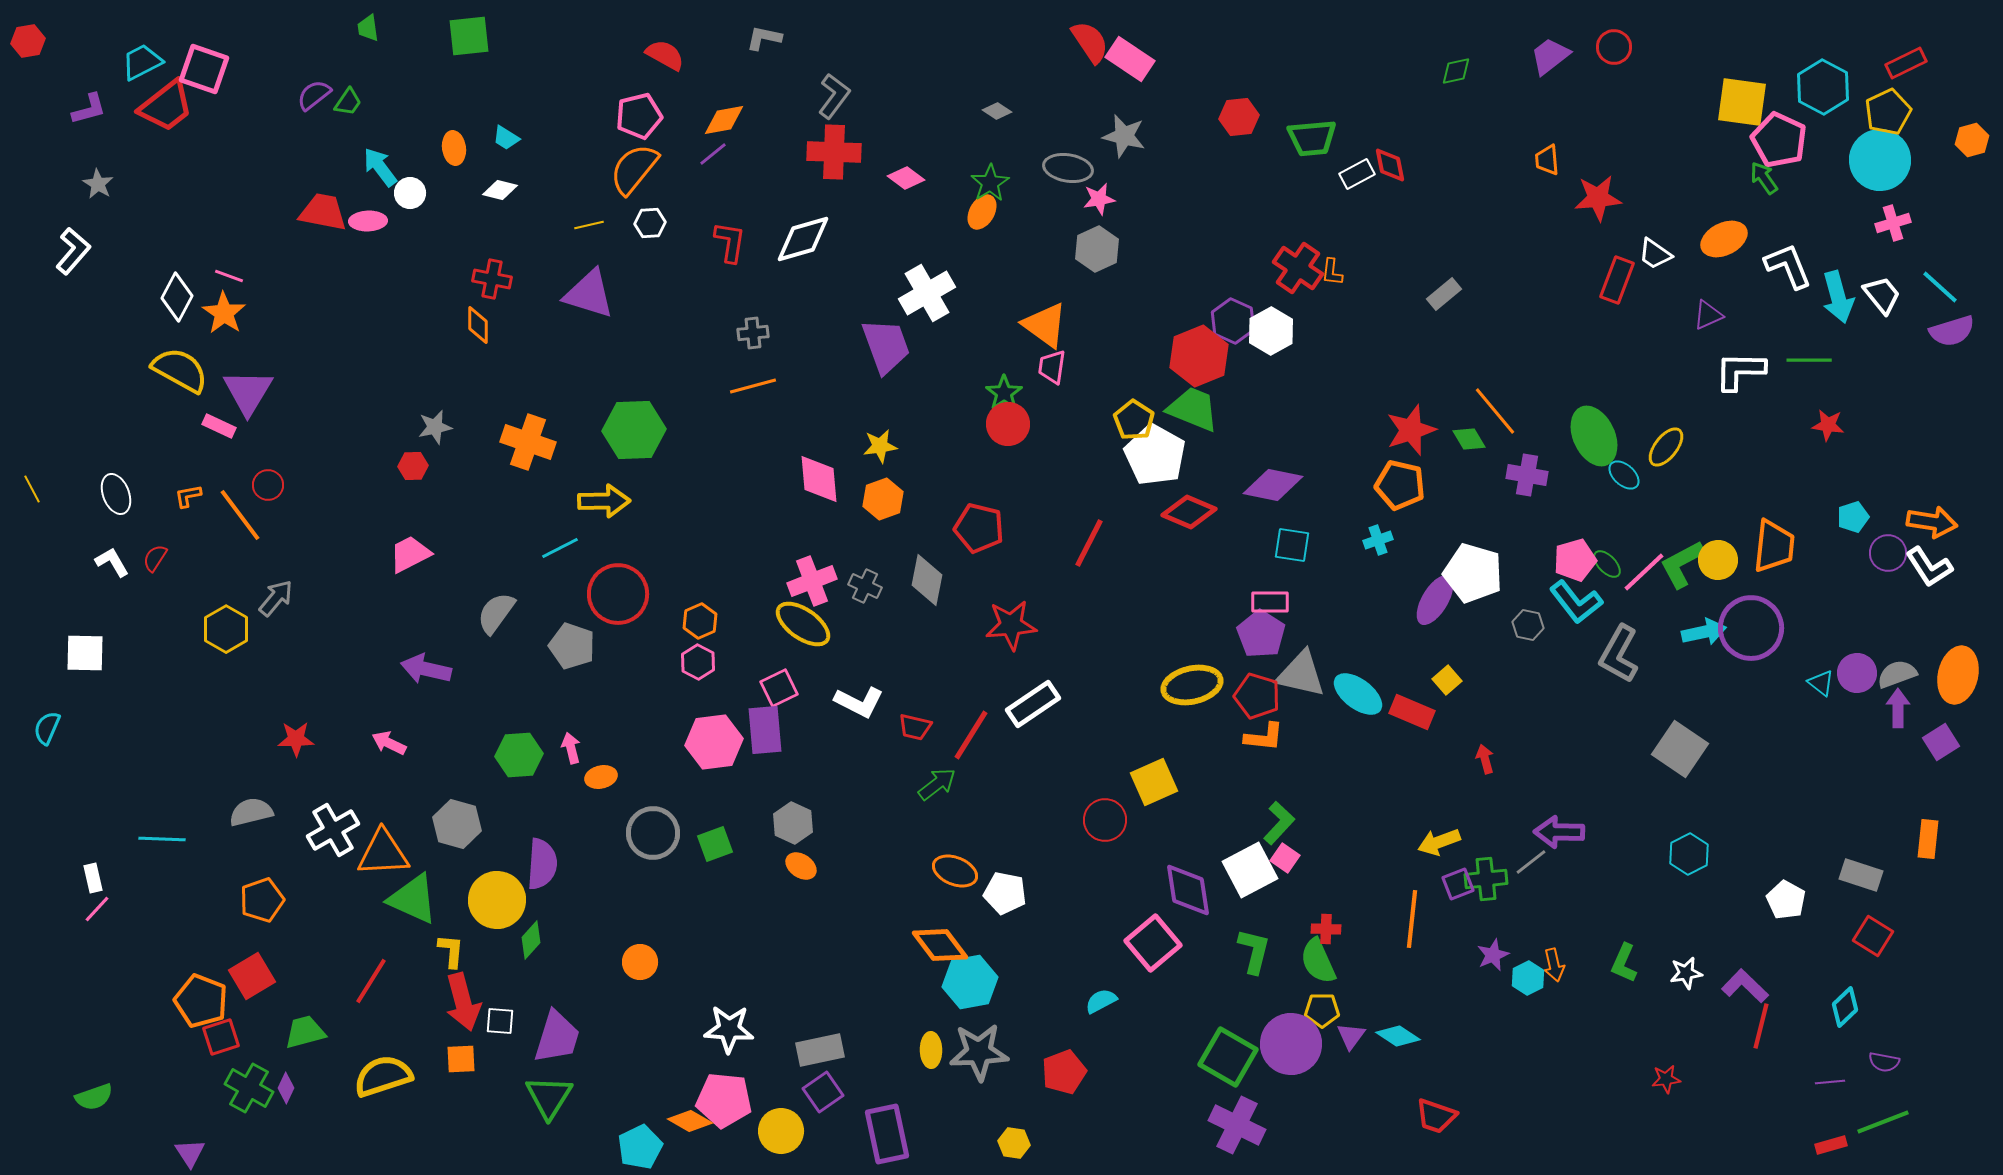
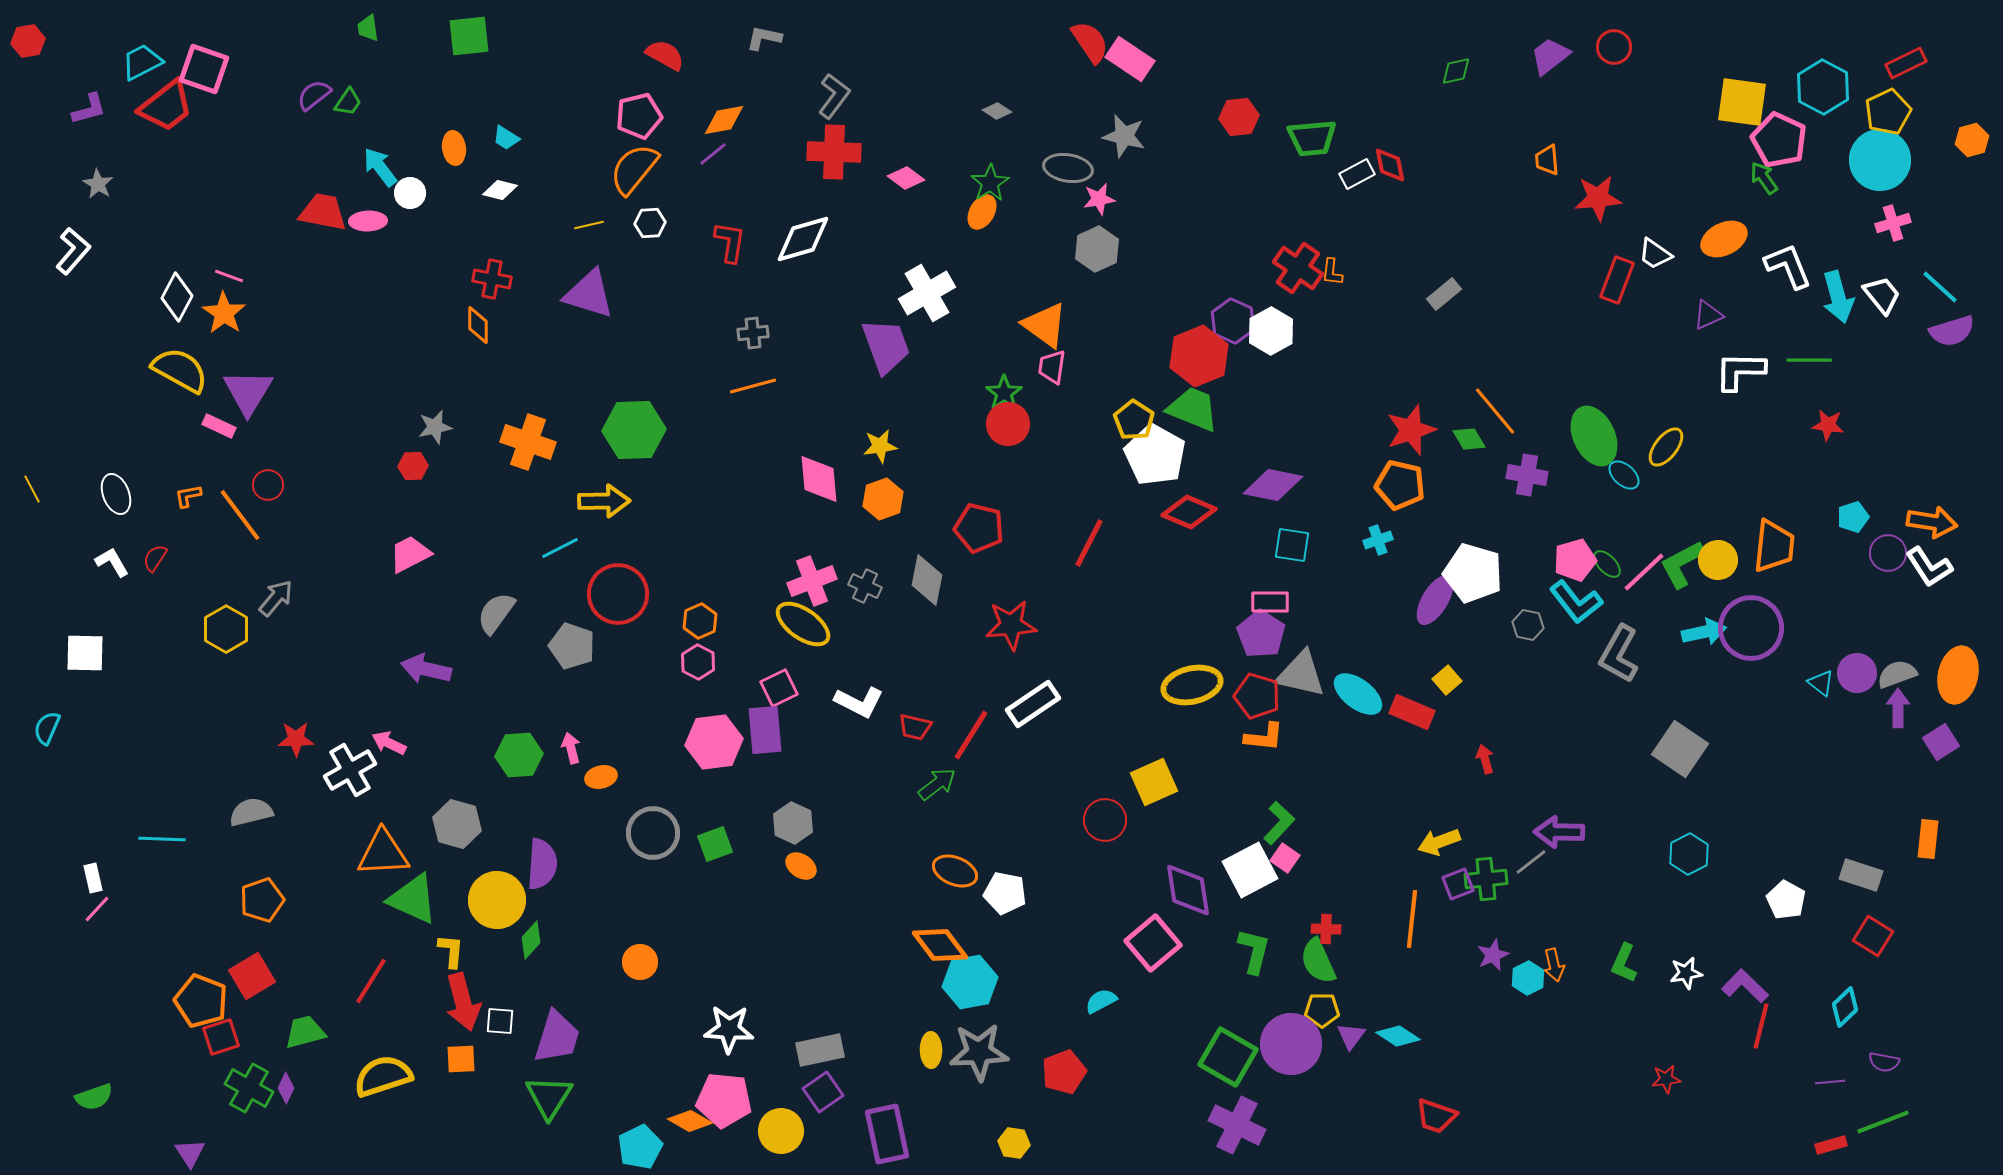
white cross at (333, 830): moved 17 px right, 60 px up
